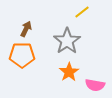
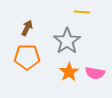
yellow line: rotated 42 degrees clockwise
brown arrow: moved 1 px right, 1 px up
orange pentagon: moved 5 px right, 2 px down
pink semicircle: moved 12 px up
